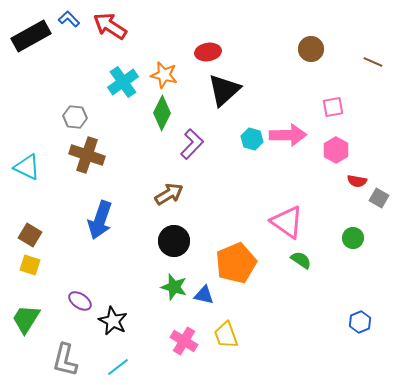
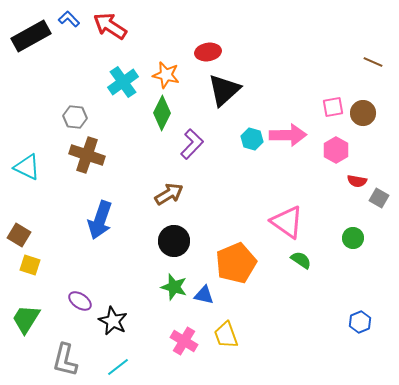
brown circle: moved 52 px right, 64 px down
orange star: moved 2 px right
brown square: moved 11 px left
